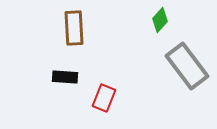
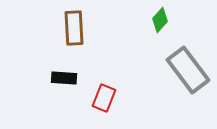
gray rectangle: moved 1 px right, 4 px down
black rectangle: moved 1 px left, 1 px down
